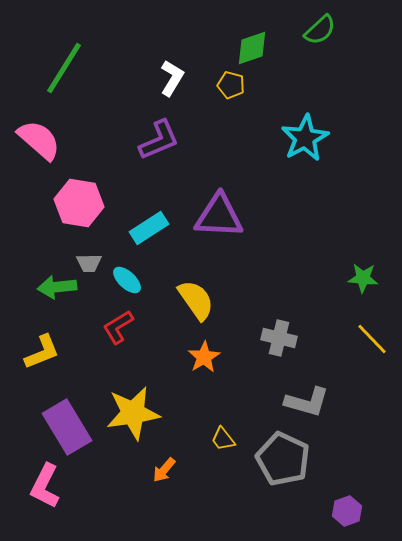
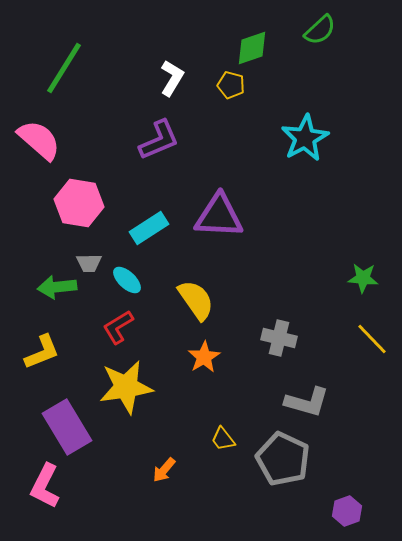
yellow star: moved 7 px left, 26 px up
